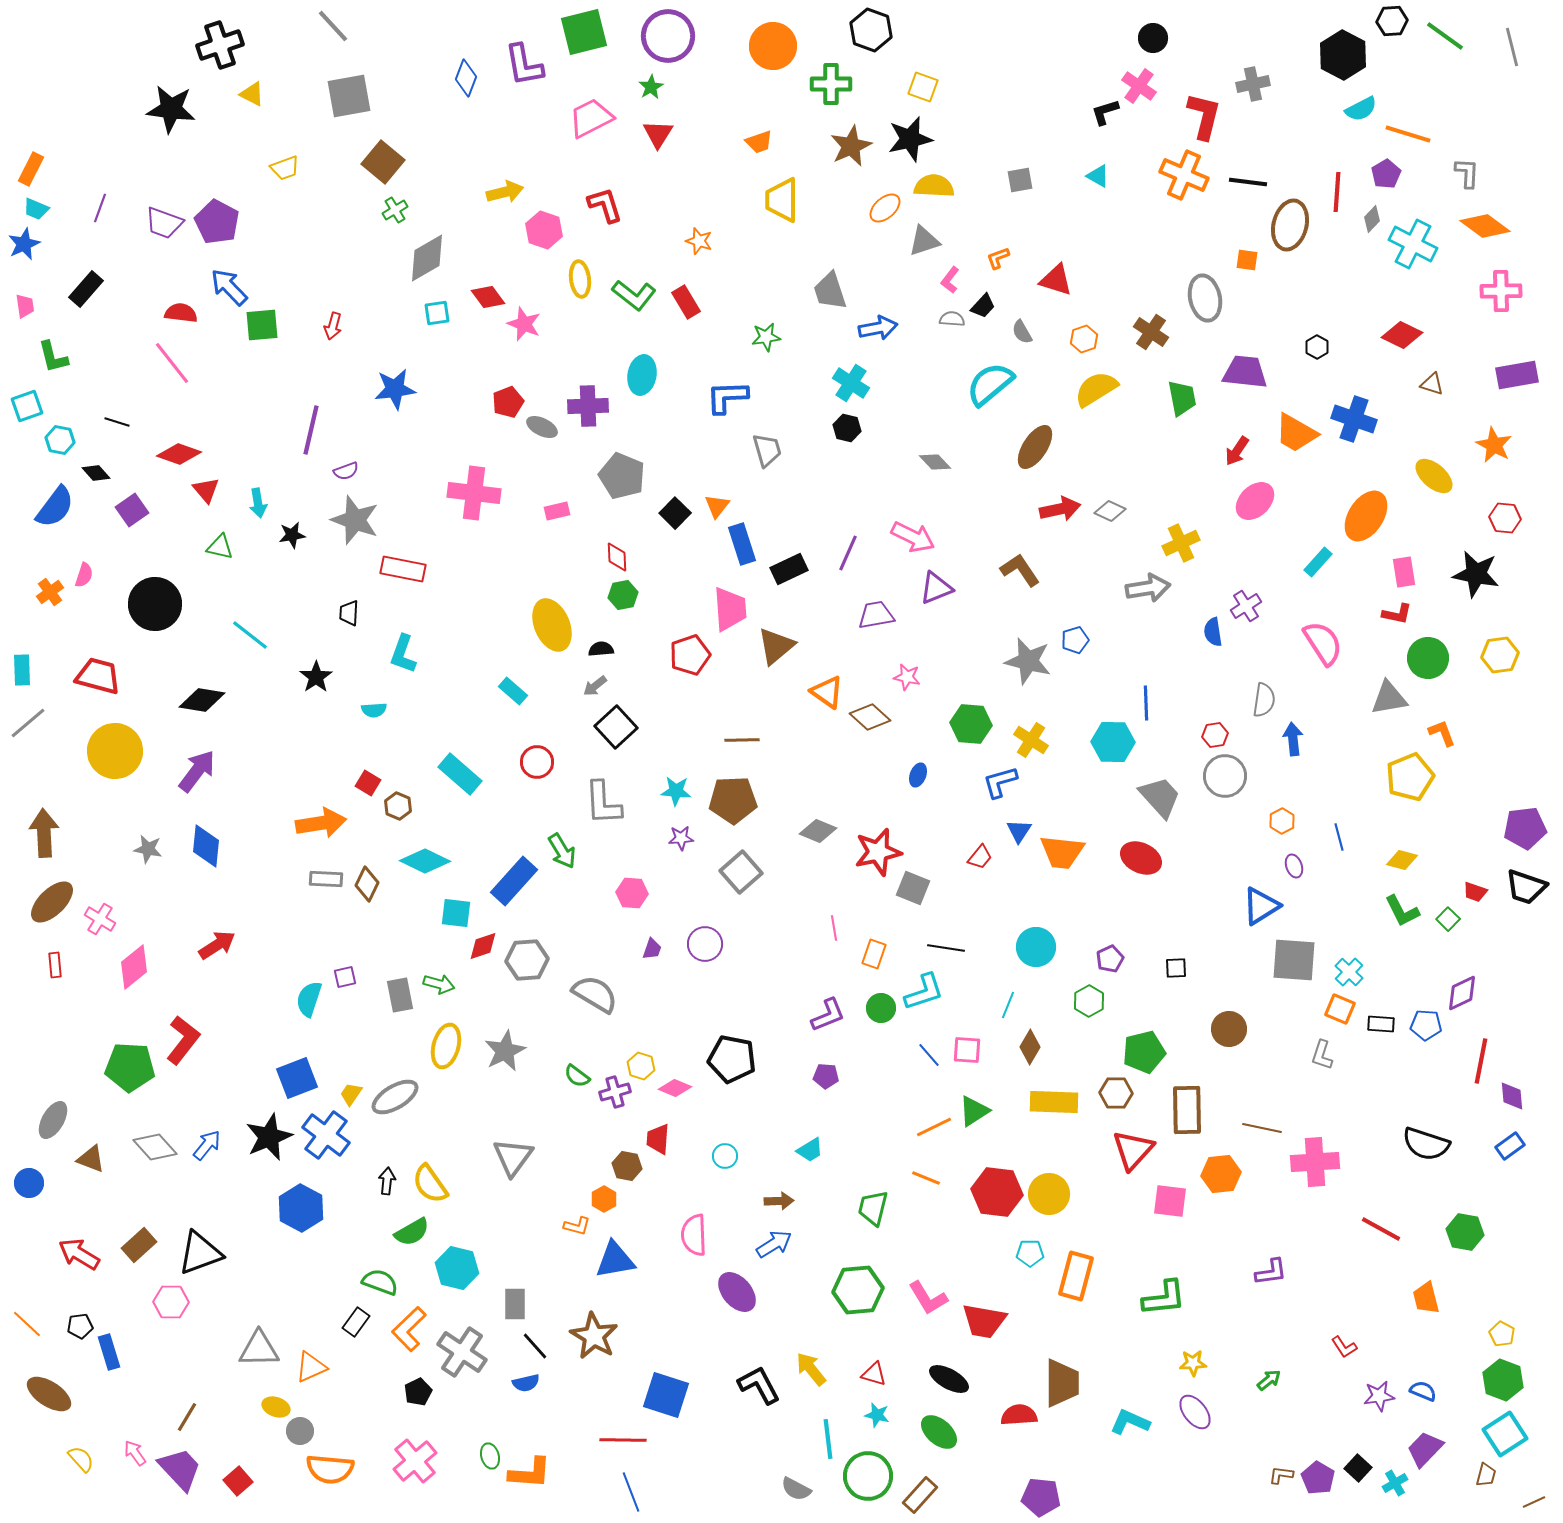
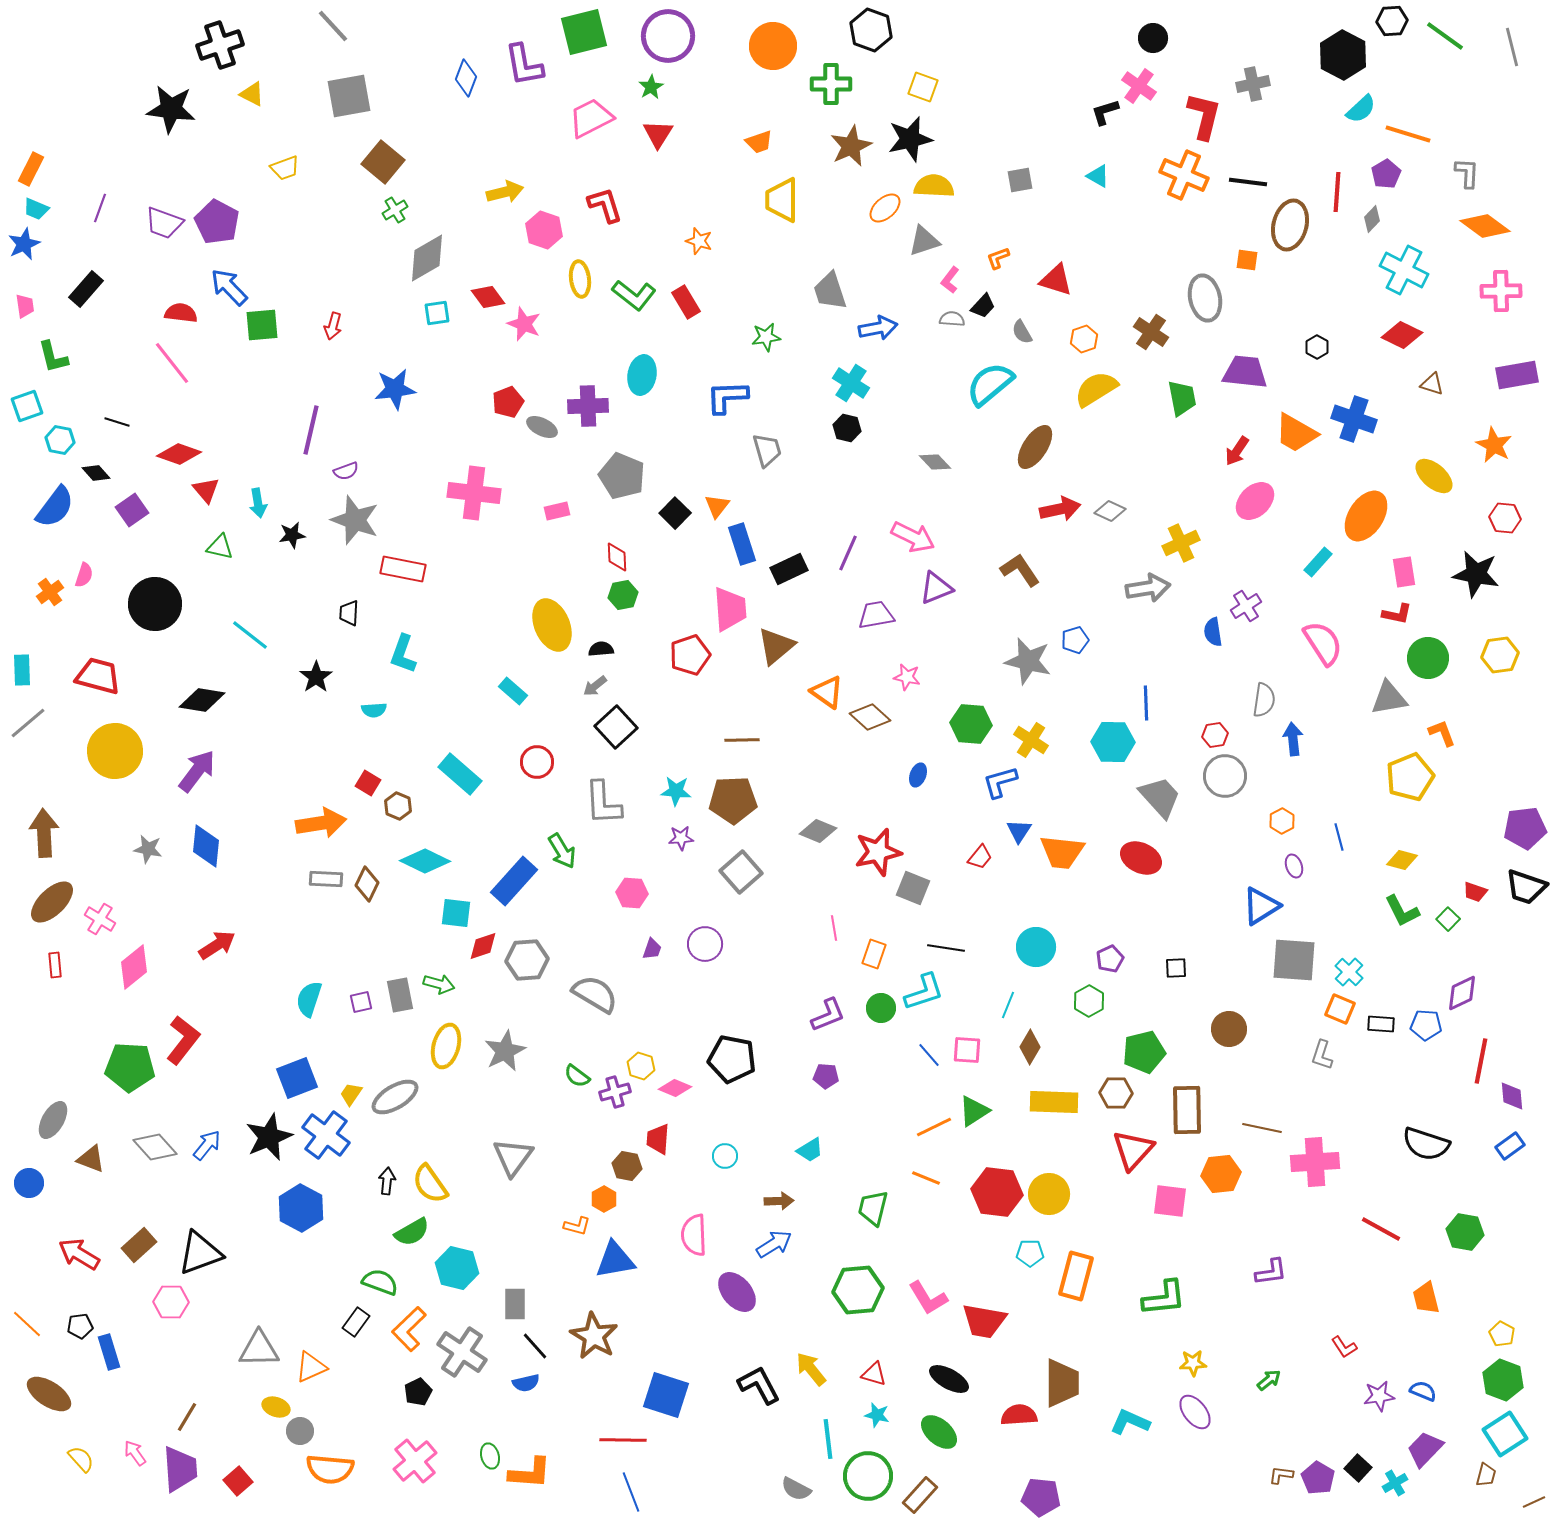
cyan semicircle at (1361, 109): rotated 16 degrees counterclockwise
cyan cross at (1413, 244): moved 9 px left, 26 px down
purple square at (345, 977): moved 16 px right, 25 px down
purple trapezoid at (180, 1469): rotated 39 degrees clockwise
